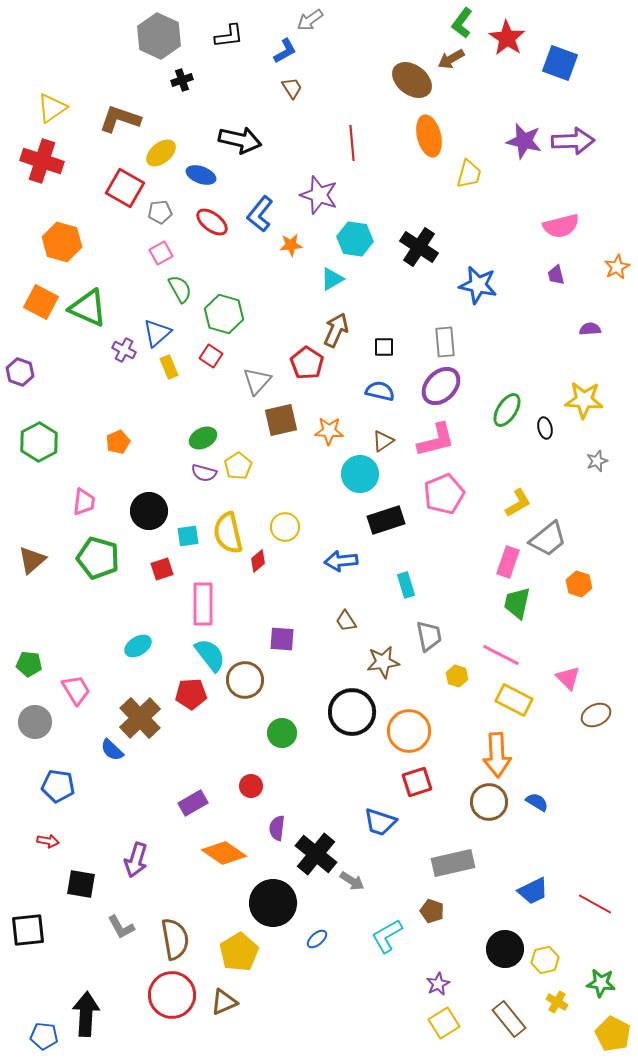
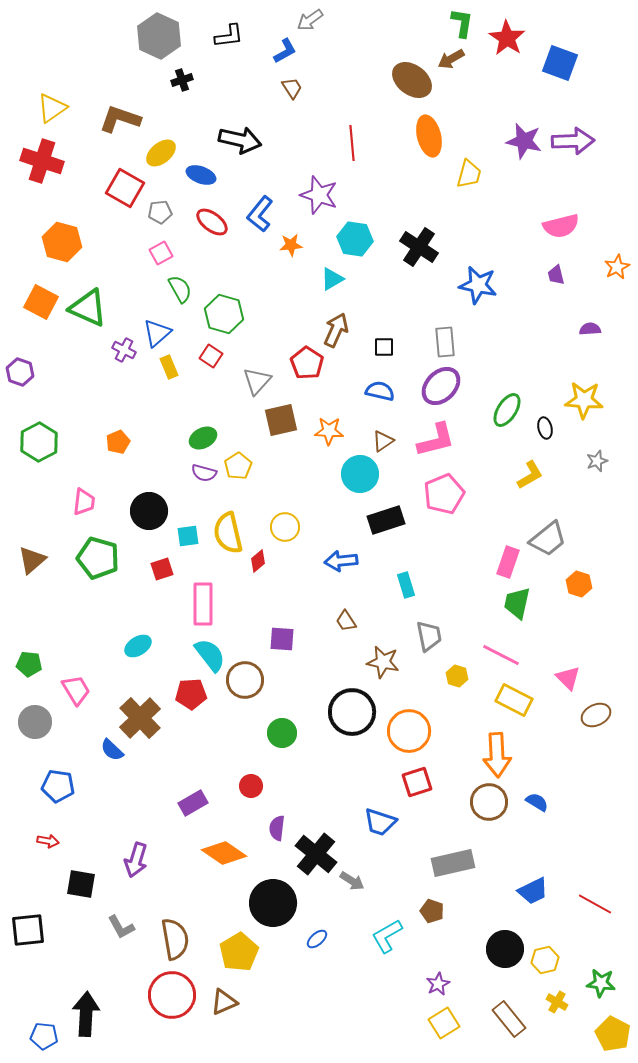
green L-shape at (462, 23): rotated 152 degrees clockwise
yellow L-shape at (518, 503): moved 12 px right, 28 px up
brown star at (383, 662): rotated 20 degrees clockwise
